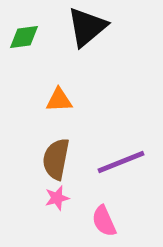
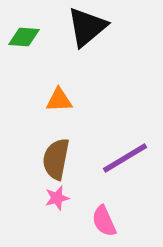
green diamond: rotated 12 degrees clockwise
purple line: moved 4 px right, 4 px up; rotated 9 degrees counterclockwise
